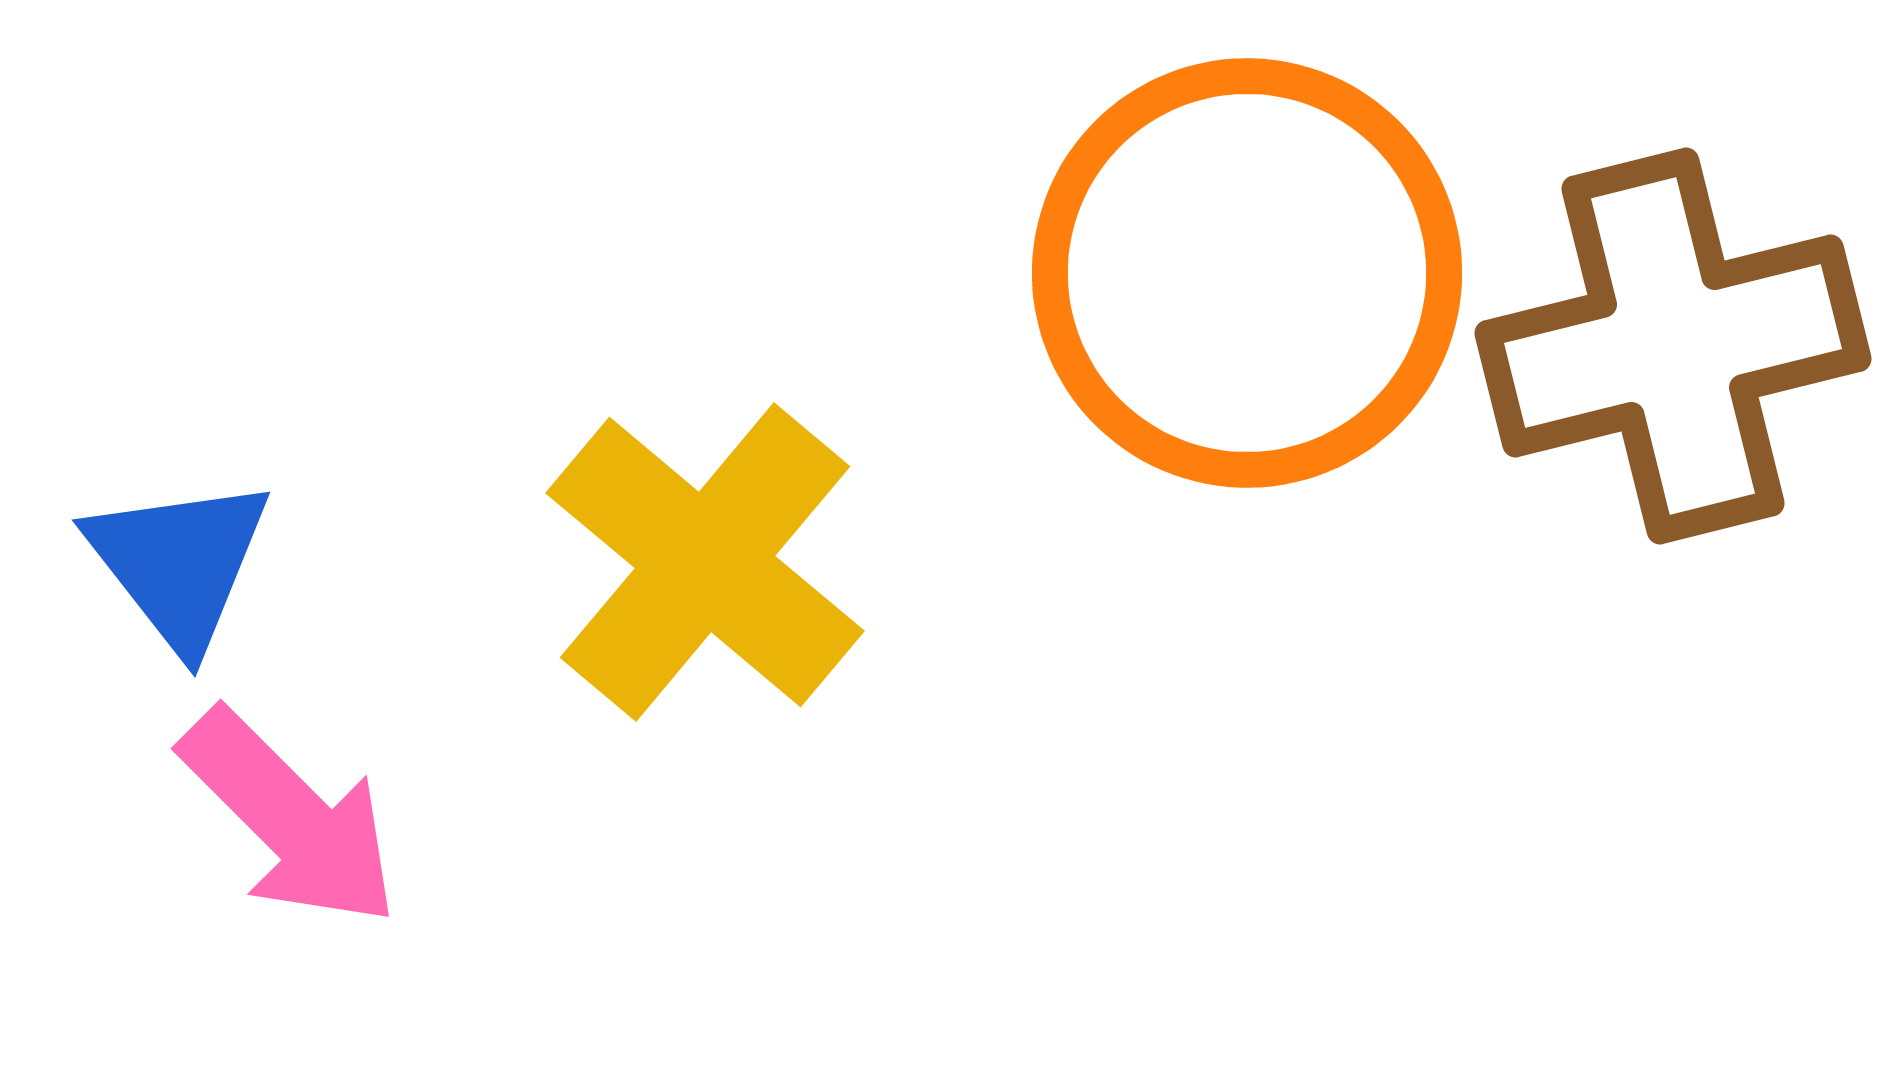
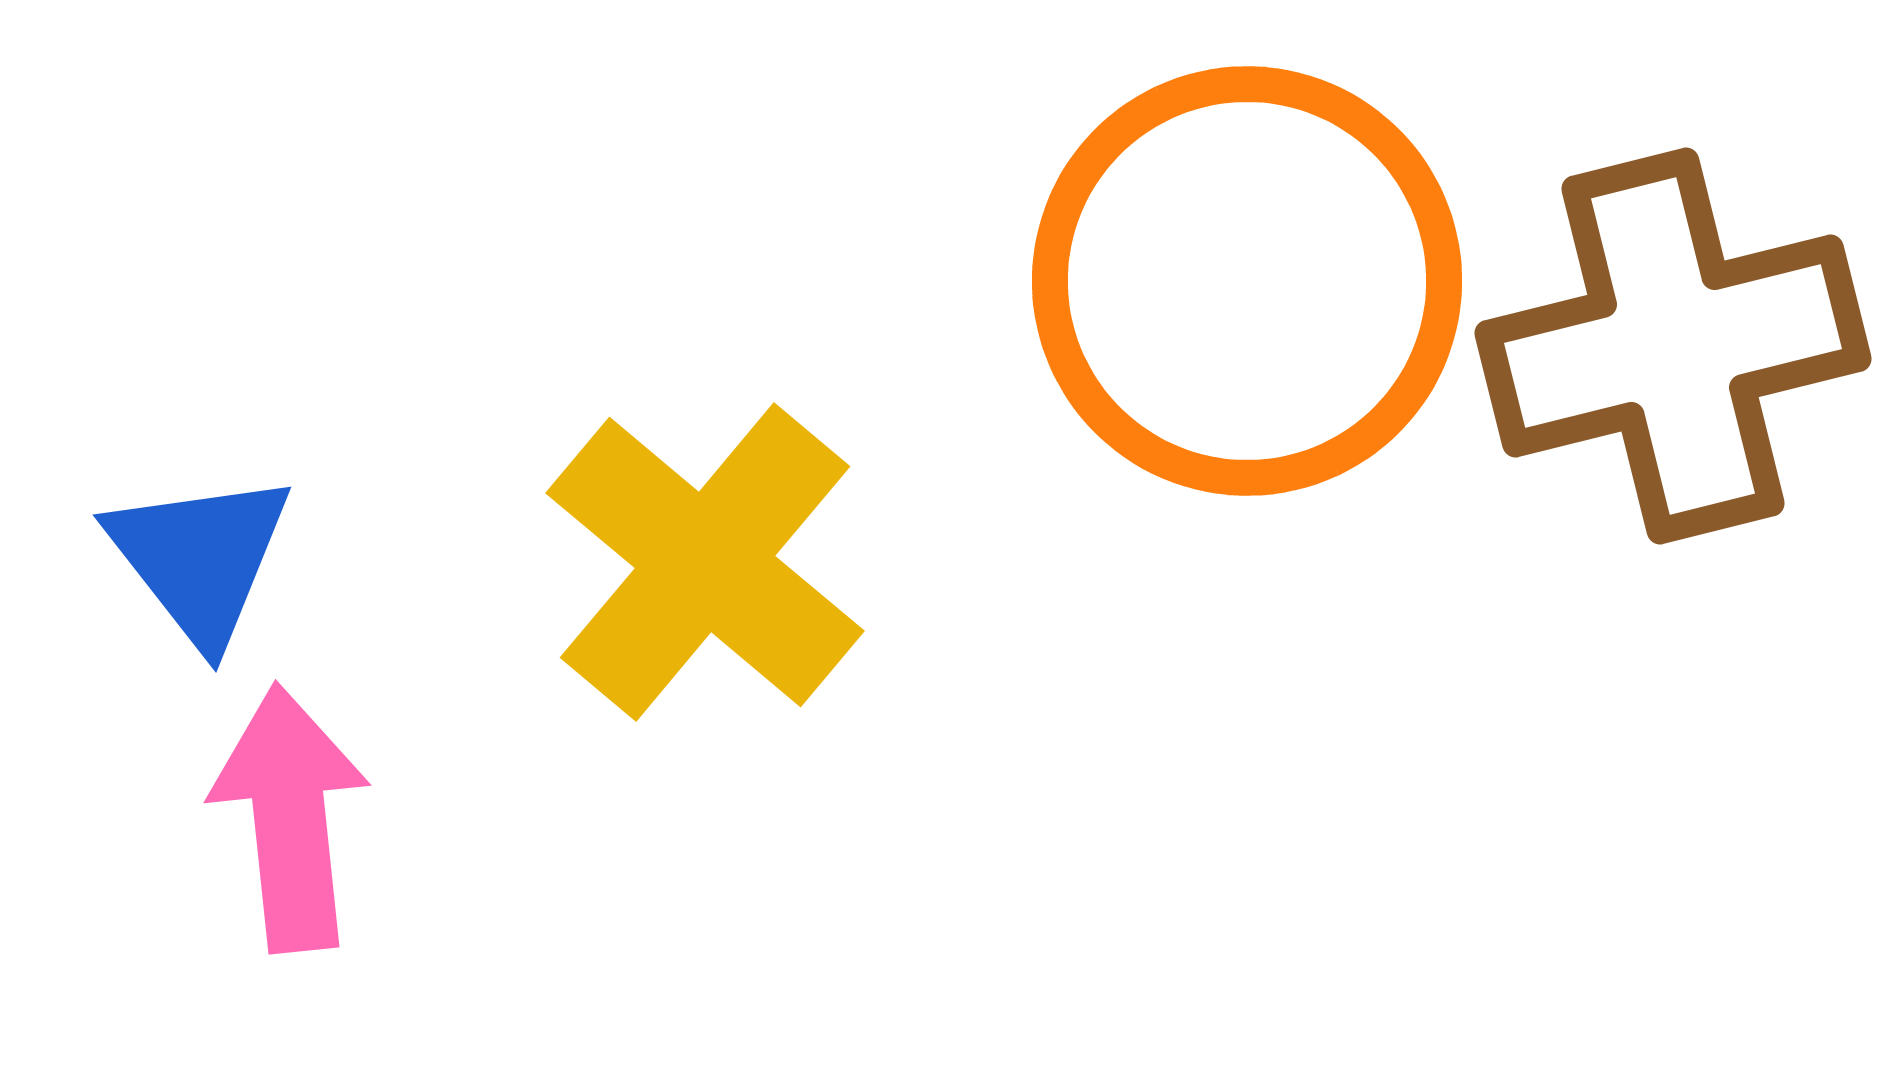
orange circle: moved 8 px down
blue triangle: moved 21 px right, 5 px up
pink arrow: rotated 141 degrees counterclockwise
